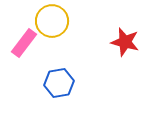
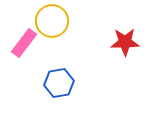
red star: rotated 16 degrees counterclockwise
